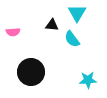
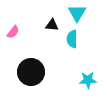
pink semicircle: rotated 48 degrees counterclockwise
cyan semicircle: rotated 36 degrees clockwise
